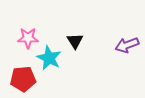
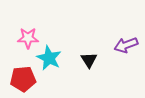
black triangle: moved 14 px right, 19 px down
purple arrow: moved 1 px left
